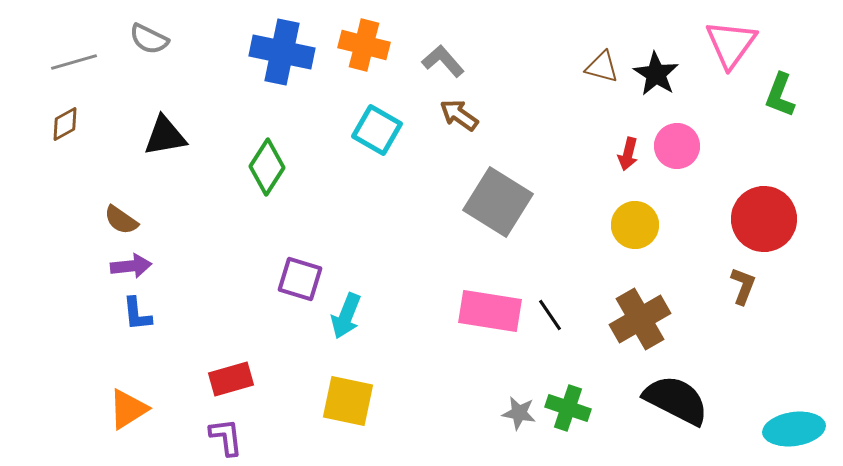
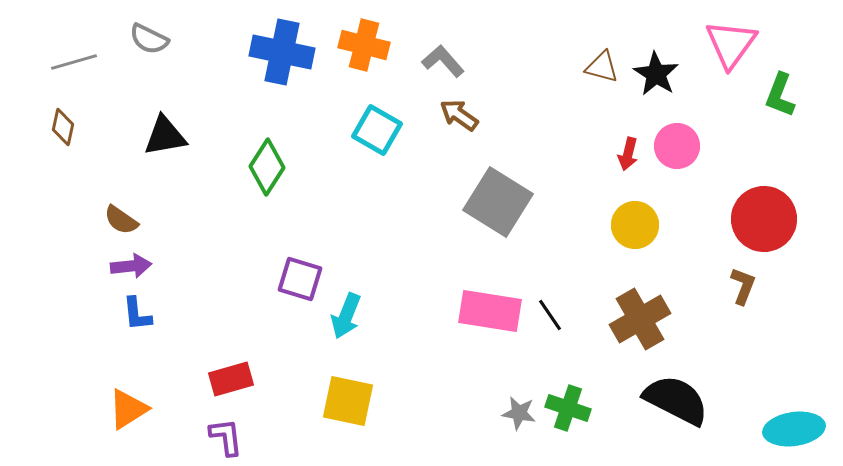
brown diamond: moved 2 px left, 3 px down; rotated 48 degrees counterclockwise
